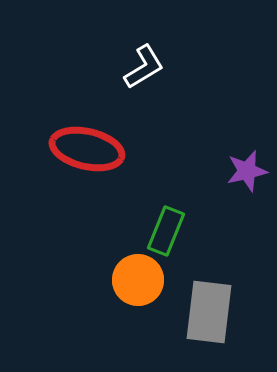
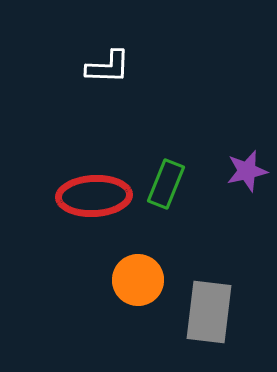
white L-shape: moved 36 px left; rotated 33 degrees clockwise
red ellipse: moved 7 px right, 47 px down; rotated 16 degrees counterclockwise
green rectangle: moved 47 px up
